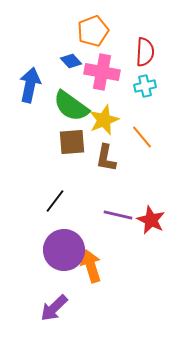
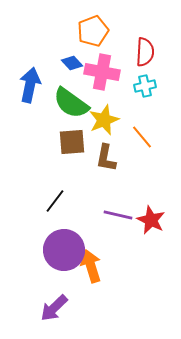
blue diamond: moved 1 px right, 2 px down
green semicircle: moved 3 px up
